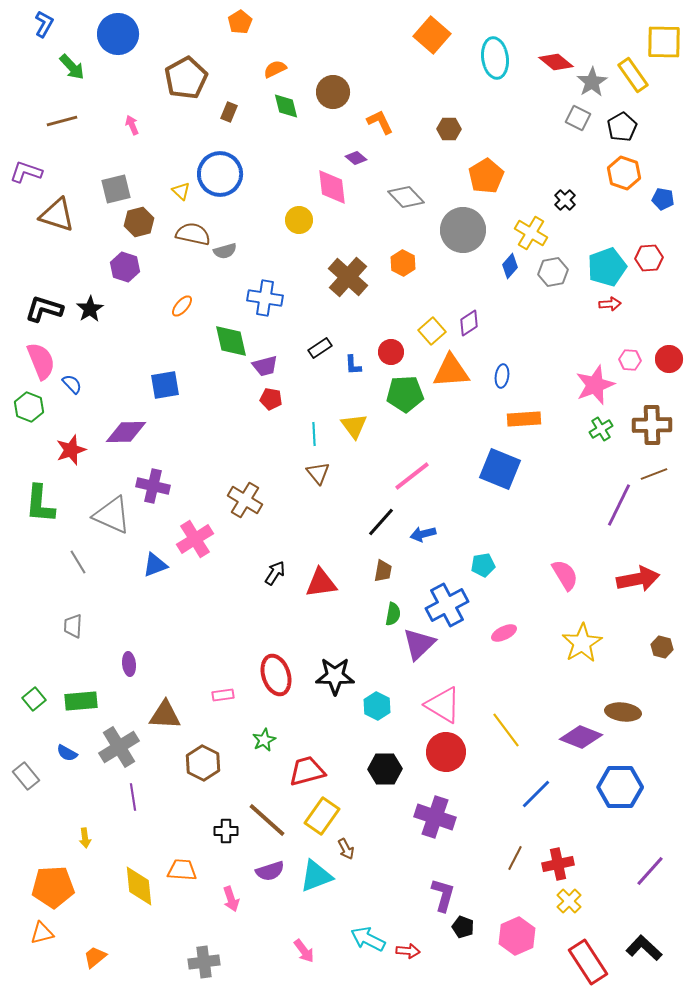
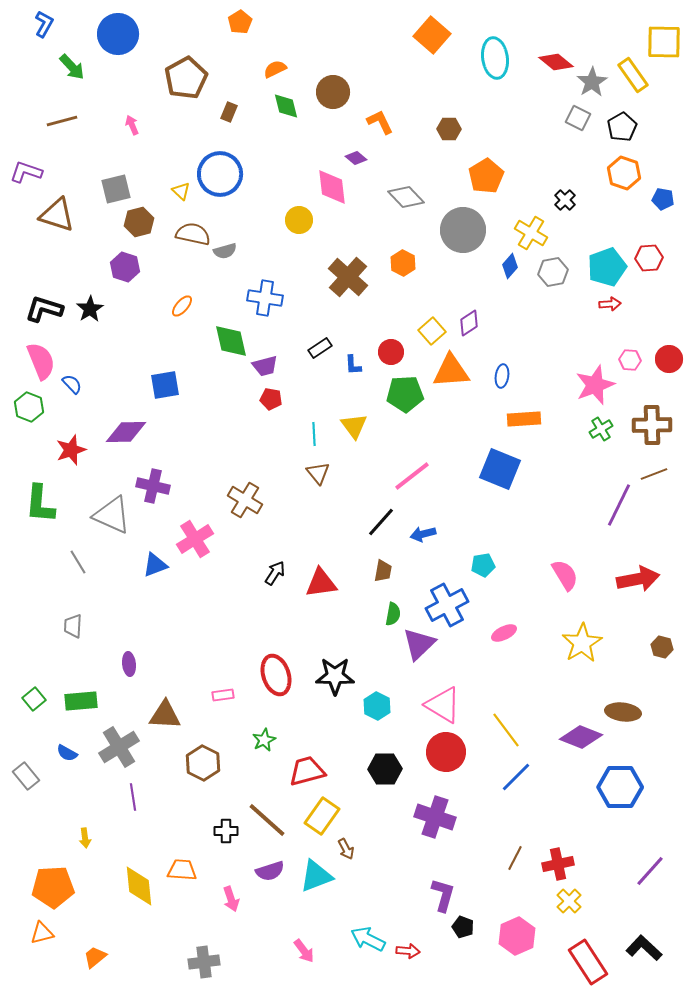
blue line at (536, 794): moved 20 px left, 17 px up
